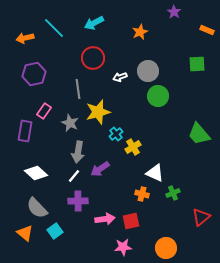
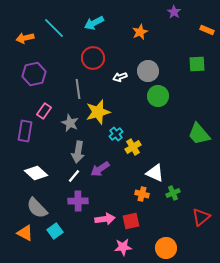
orange triangle: rotated 12 degrees counterclockwise
